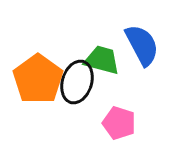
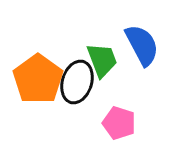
green trapezoid: rotated 54 degrees clockwise
